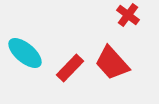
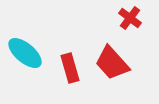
red cross: moved 2 px right, 3 px down
red rectangle: rotated 60 degrees counterclockwise
